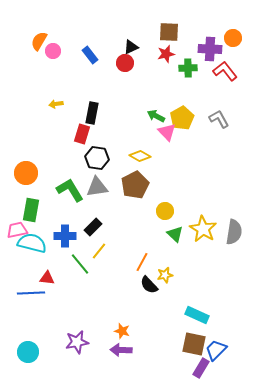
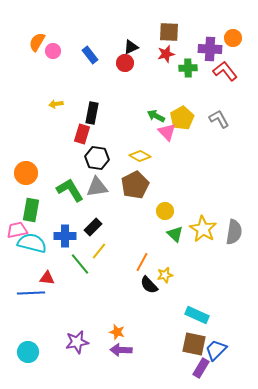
orange semicircle at (39, 41): moved 2 px left, 1 px down
orange star at (122, 331): moved 5 px left, 1 px down
